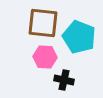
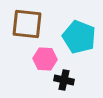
brown square: moved 16 px left, 1 px down
pink hexagon: moved 2 px down
